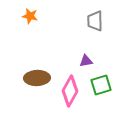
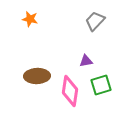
orange star: moved 3 px down
gray trapezoid: rotated 45 degrees clockwise
brown ellipse: moved 2 px up
pink diamond: rotated 20 degrees counterclockwise
